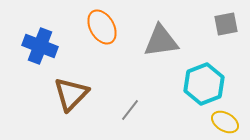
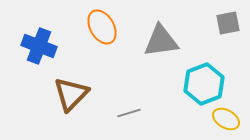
gray square: moved 2 px right, 1 px up
blue cross: moved 1 px left
gray line: moved 1 px left, 3 px down; rotated 35 degrees clockwise
yellow ellipse: moved 1 px right, 3 px up
